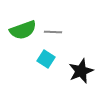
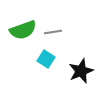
gray line: rotated 12 degrees counterclockwise
